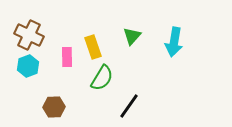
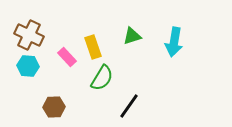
green triangle: rotated 30 degrees clockwise
pink rectangle: rotated 42 degrees counterclockwise
cyan hexagon: rotated 25 degrees clockwise
